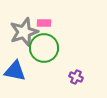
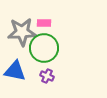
gray star: moved 2 px left; rotated 16 degrees clockwise
purple cross: moved 29 px left, 1 px up
